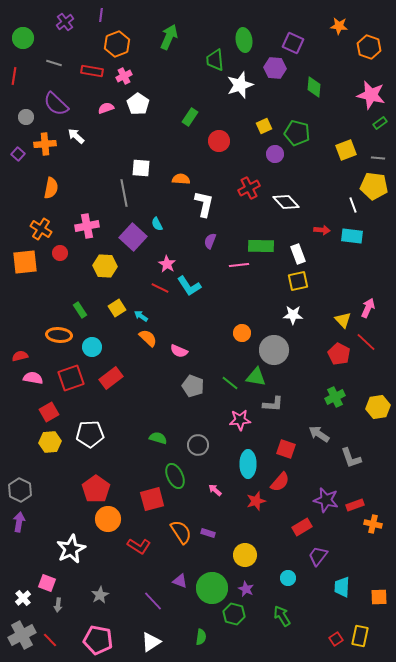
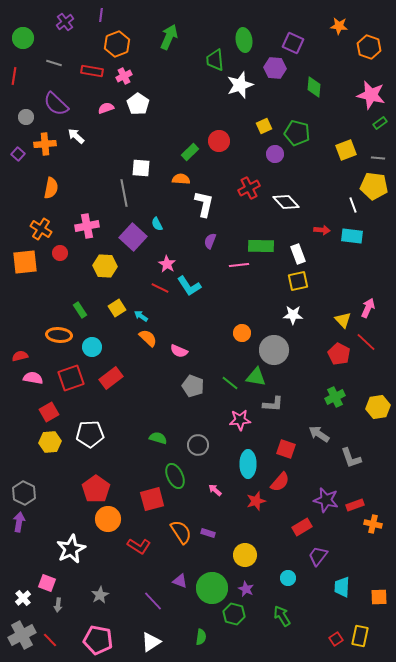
green rectangle at (190, 117): moved 35 px down; rotated 12 degrees clockwise
gray hexagon at (20, 490): moved 4 px right, 3 px down
